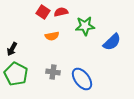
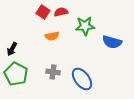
blue semicircle: rotated 60 degrees clockwise
